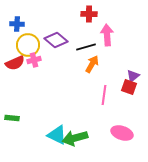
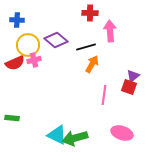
red cross: moved 1 px right, 1 px up
blue cross: moved 4 px up
pink arrow: moved 3 px right, 4 px up
